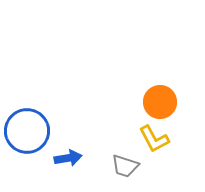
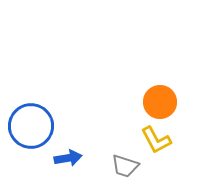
blue circle: moved 4 px right, 5 px up
yellow L-shape: moved 2 px right, 1 px down
